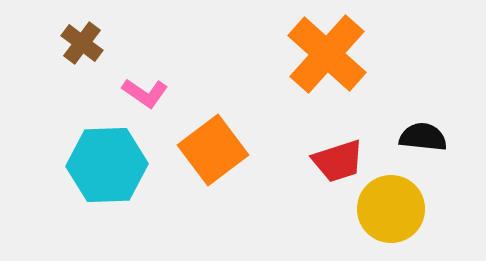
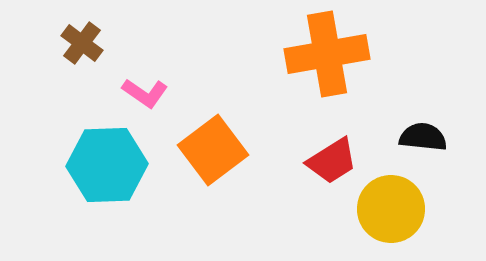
orange cross: rotated 38 degrees clockwise
red trapezoid: moved 6 px left; rotated 14 degrees counterclockwise
